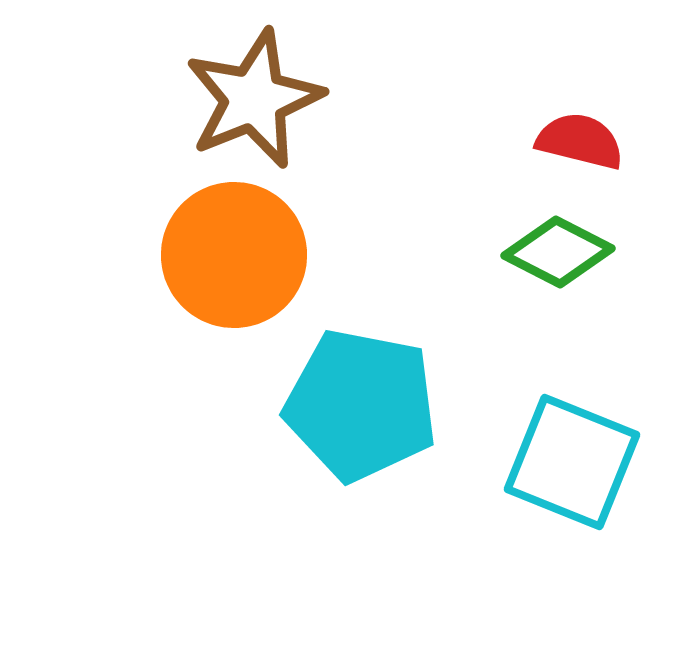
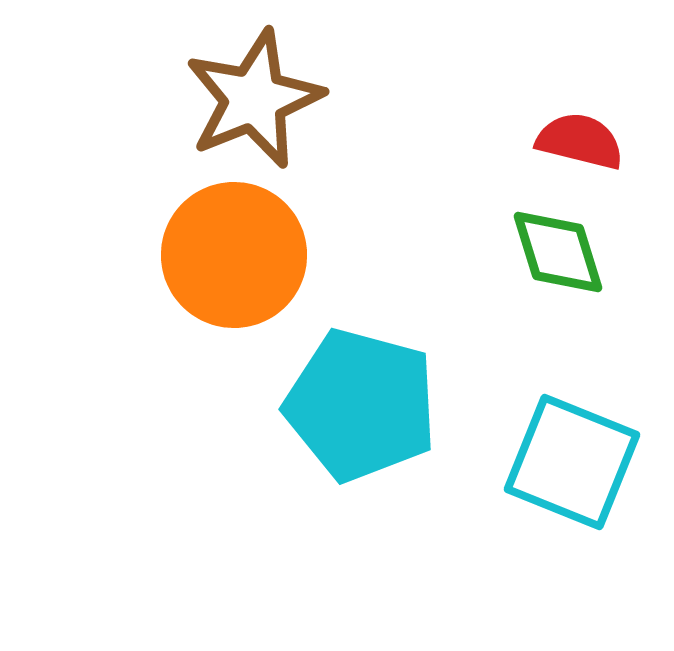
green diamond: rotated 46 degrees clockwise
cyan pentagon: rotated 4 degrees clockwise
